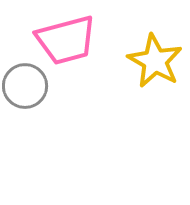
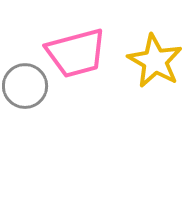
pink trapezoid: moved 10 px right, 13 px down
